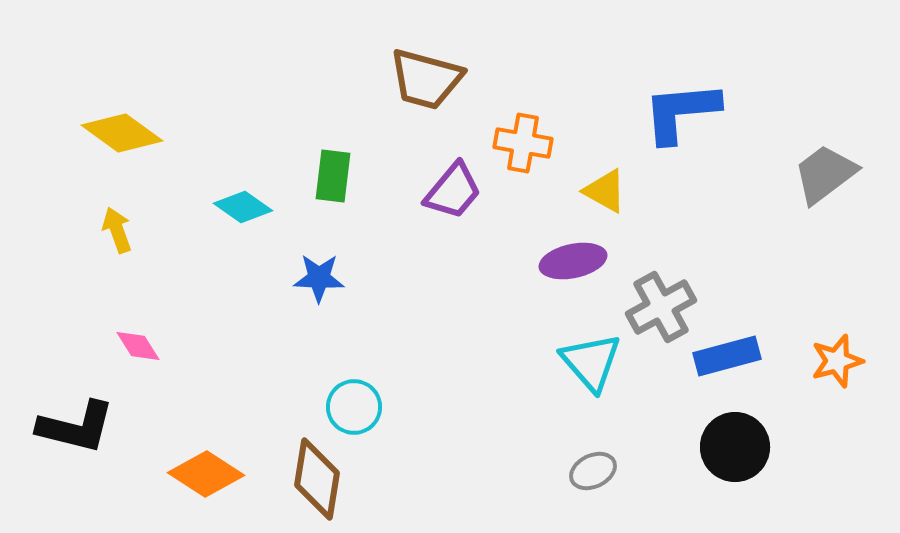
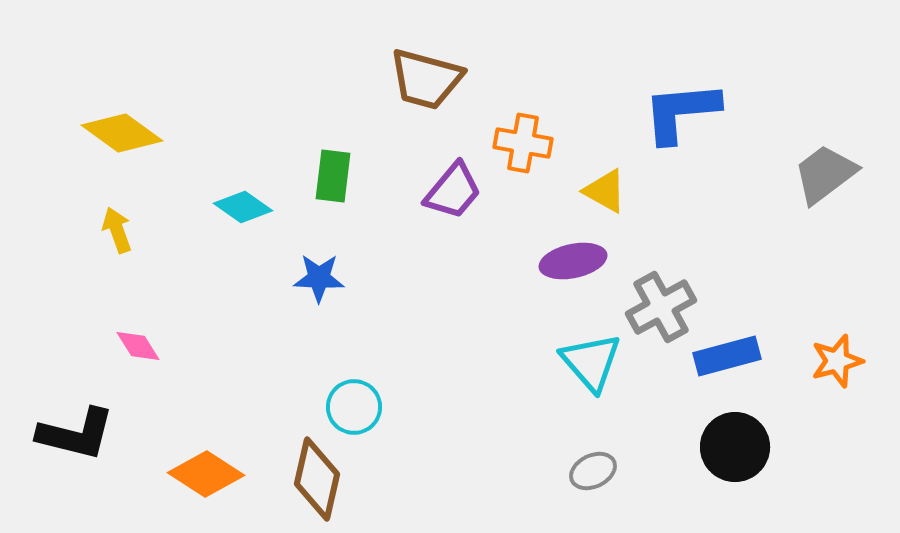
black L-shape: moved 7 px down
brown diamond: rotated 4 degrees clockwise
